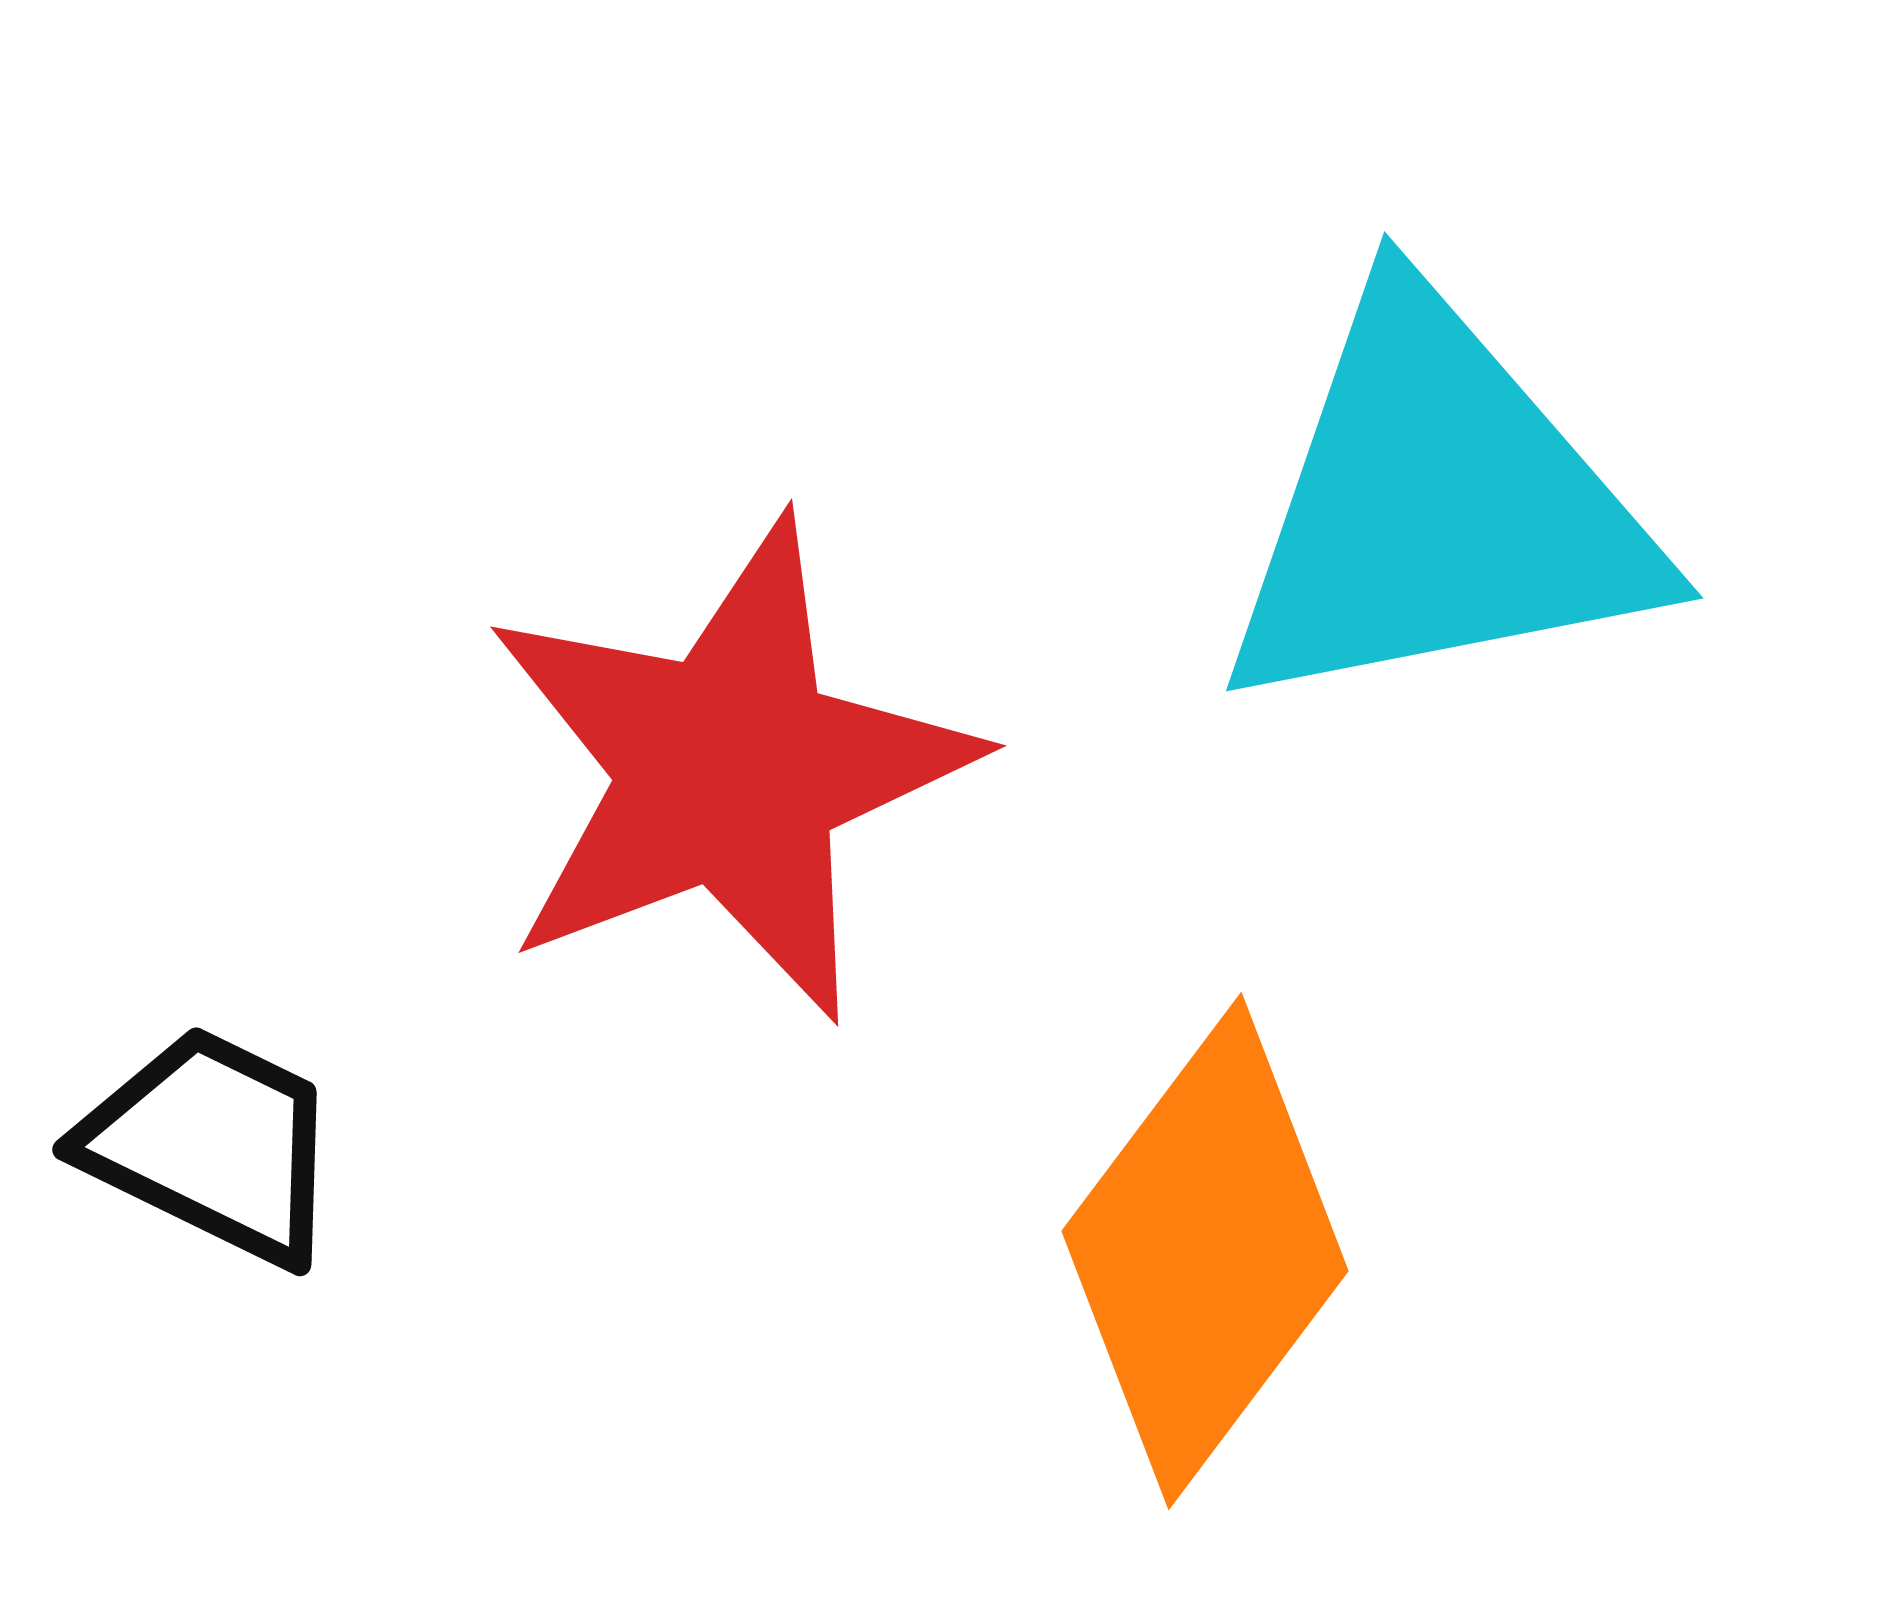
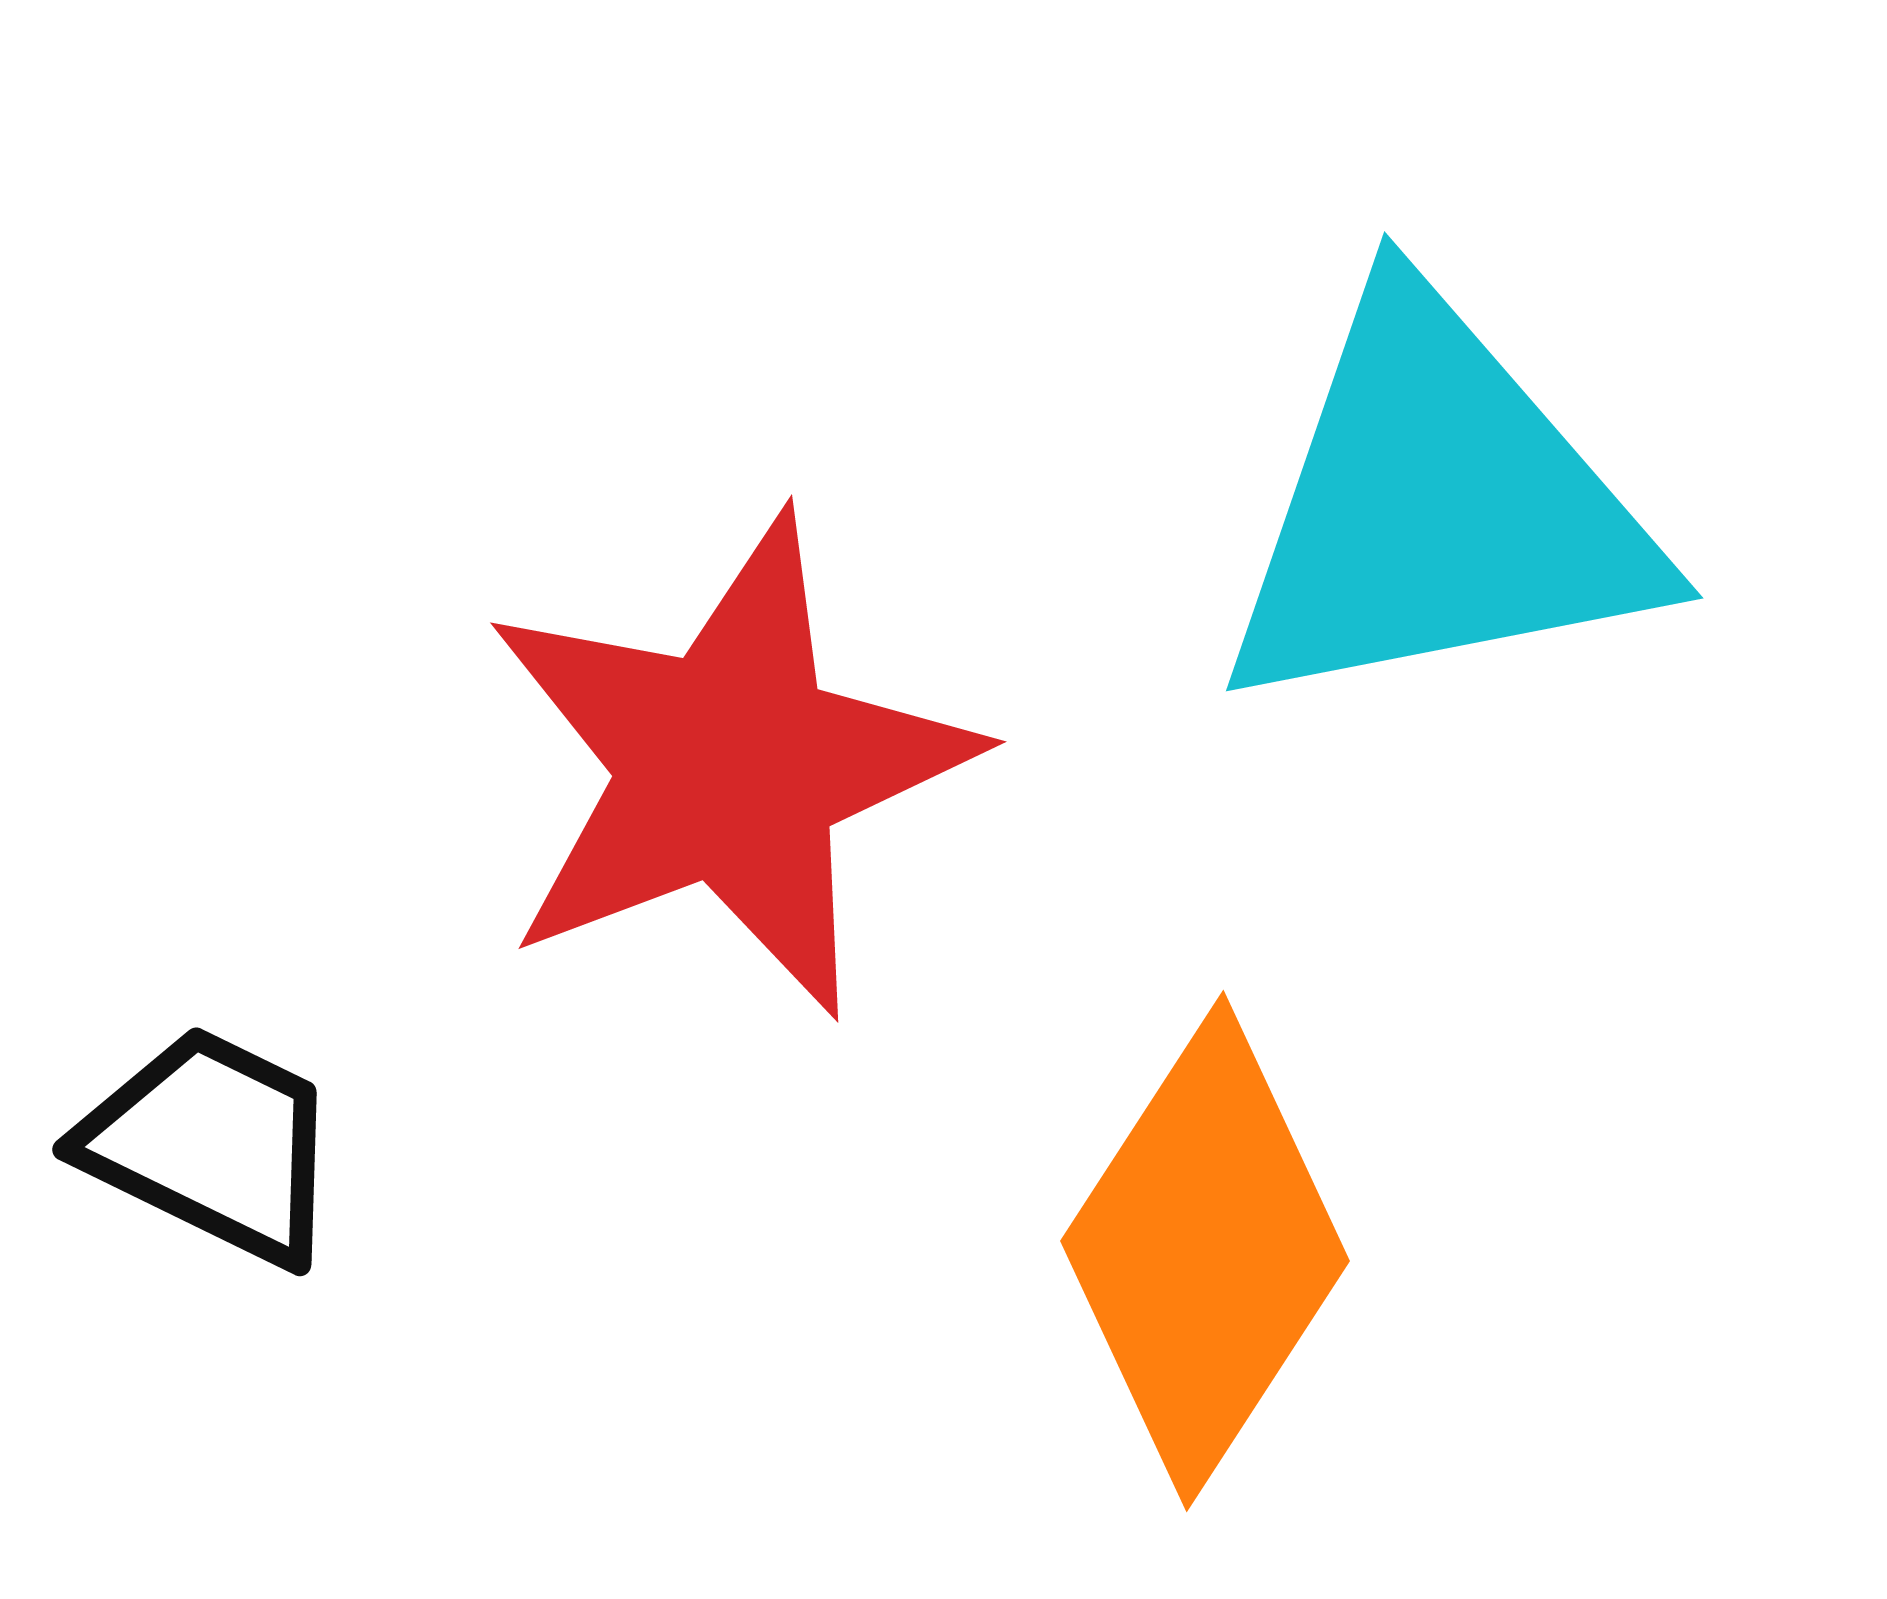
red star: moved 4 px up
orange diamond: rotated 4 degrees counterclockwise
